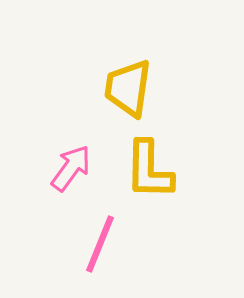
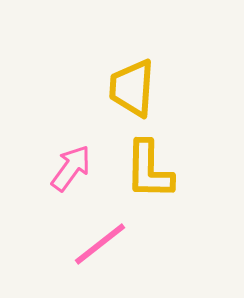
yellow trapezoid: moved 4 px right; rotated 4 degrees counterclockwise
pink line: rotated 30 degrees clockwise
